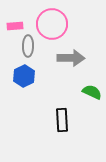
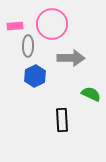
blue hexagon: moved 11 px right
green semicircle: moved 1 px left, 2 px down
